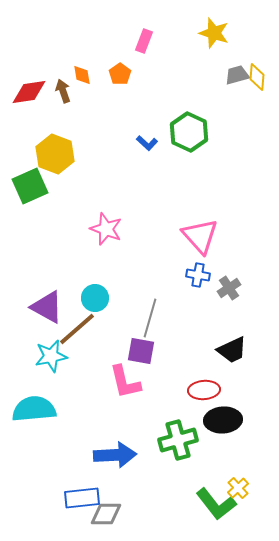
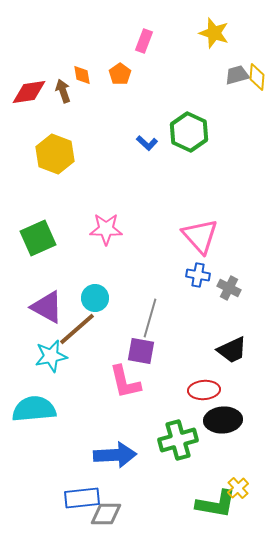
green square: moved 8 px right, 52 px down
pink star: rotated 20 degrees counterclockwise
gray cross: rotated 30 degrees counterclockwise
green L-shape: rotated 42 degrees counterclockwise
